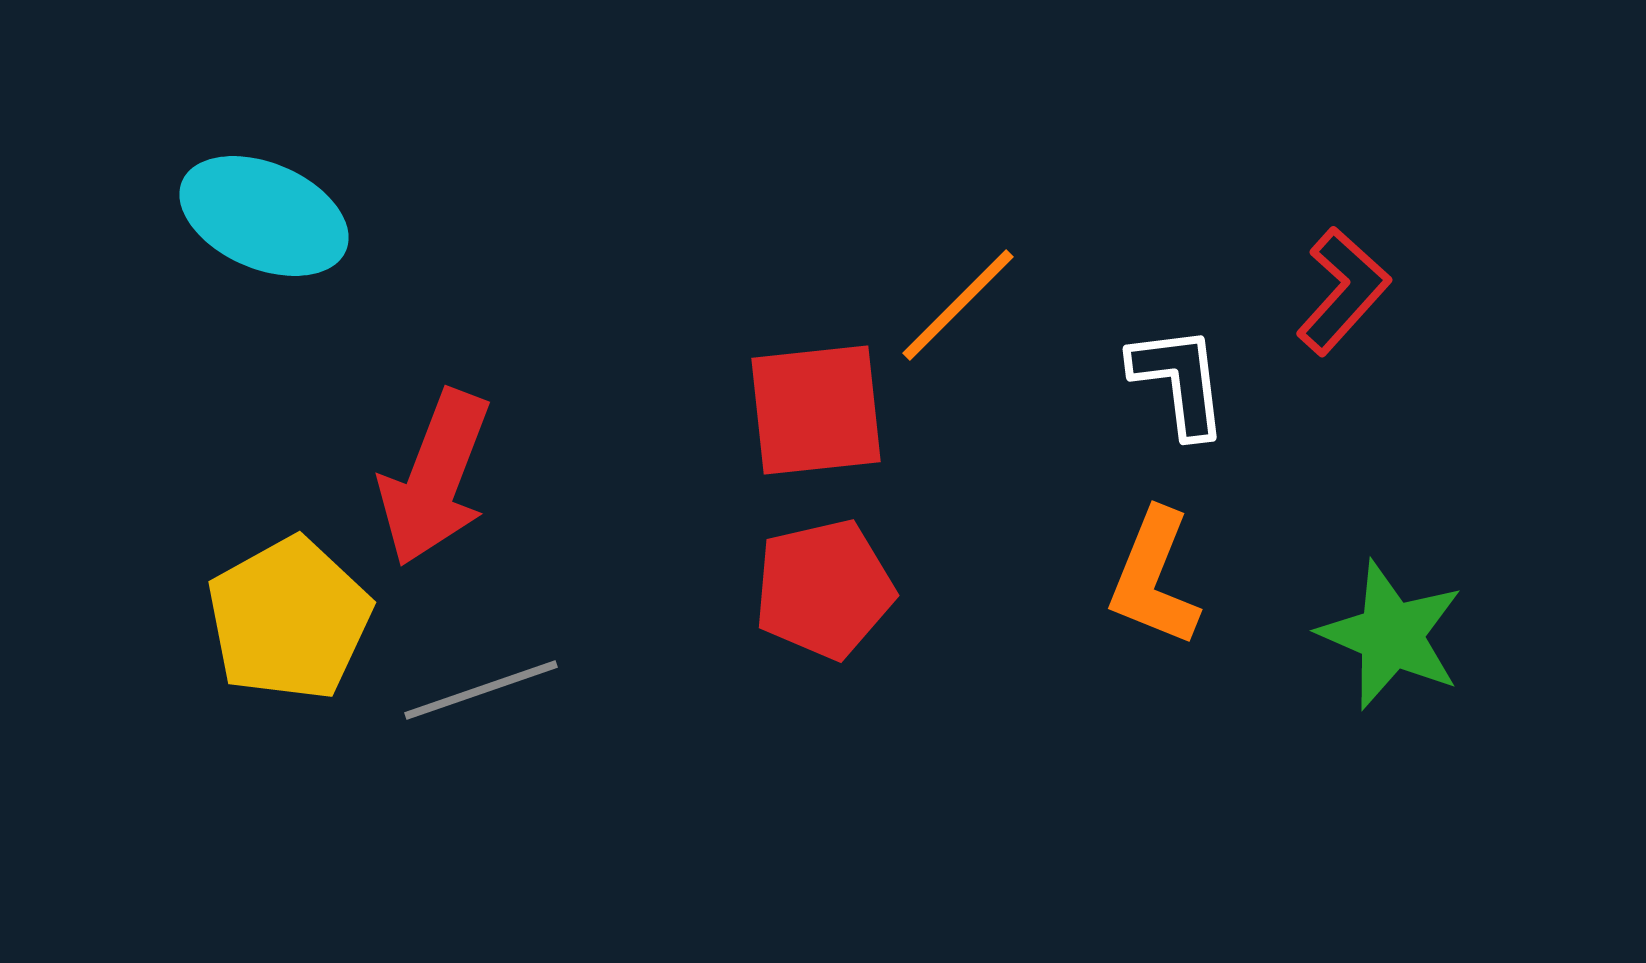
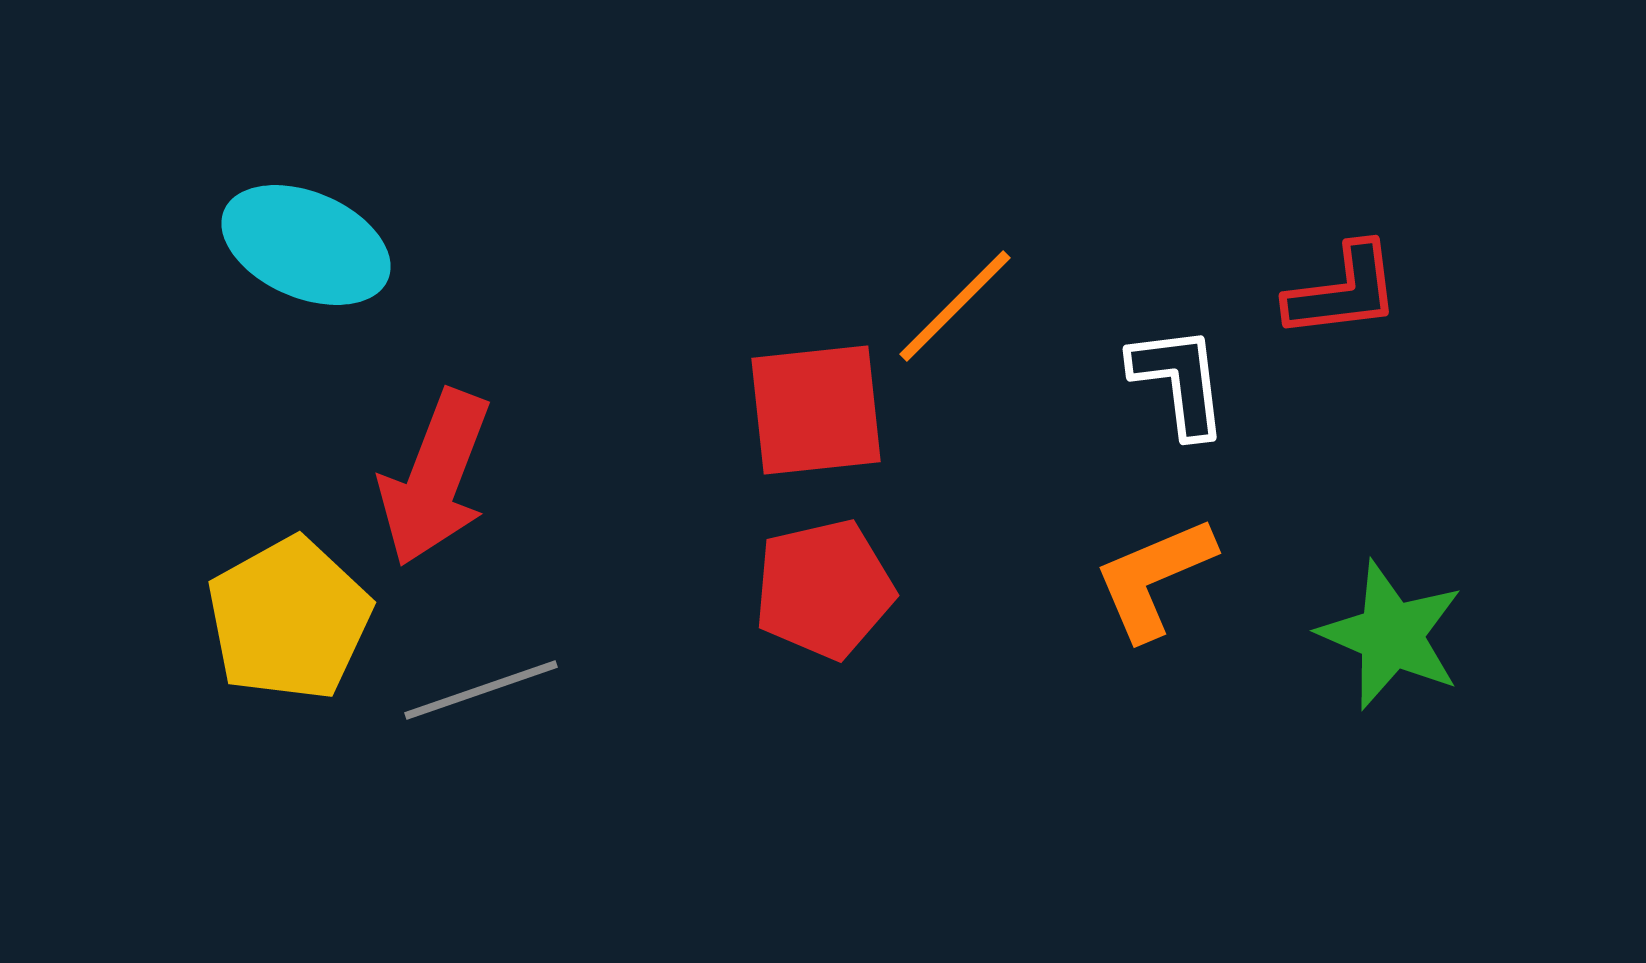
cyan ellipse: moved 42 px right, 29 px down
red L-shape: rotated 41 degrees clockwise
orange line: moved 3 px left, 1 px down
orange L-shape: rotated 45 degrees clockwise
